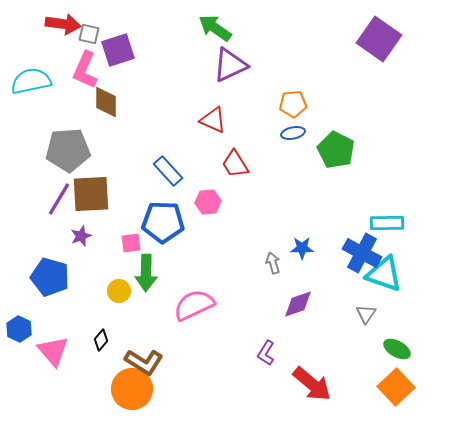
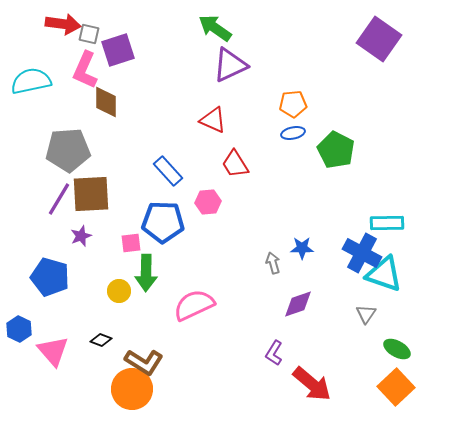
black diamond at (101, 340): rotated 70 degrees clockwise
purple L-shape at (266, 353): moved 8 px right
